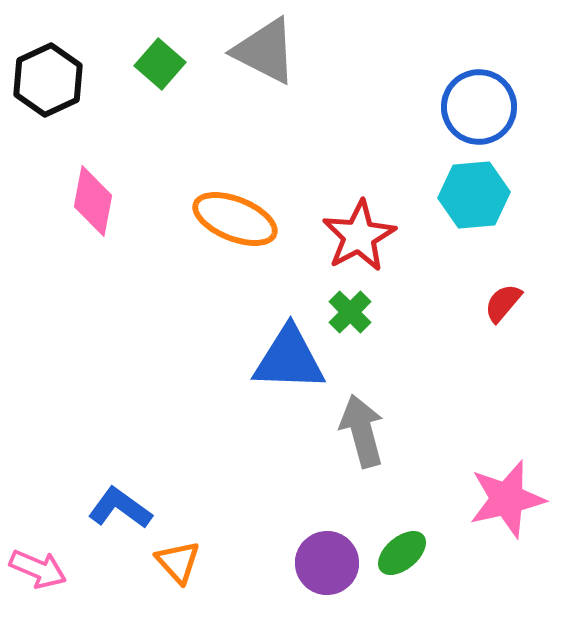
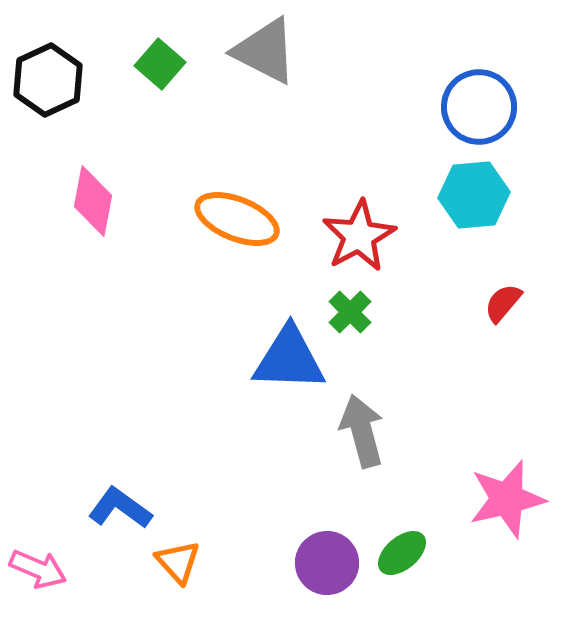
orange ellipse: moved 2 px right
